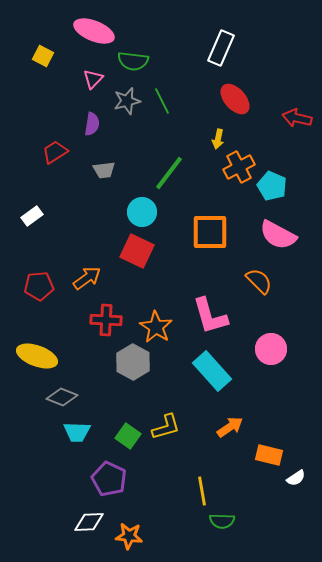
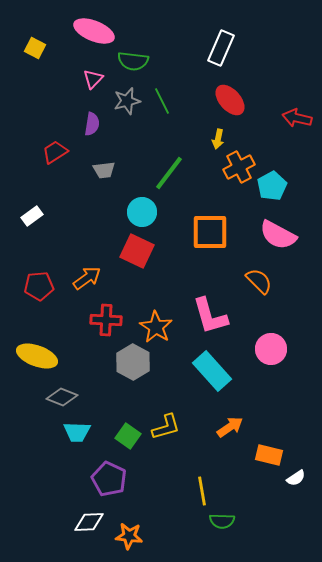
yellow square at (43, 56): moved 8 px left, 8 px up
red ellipse at (235, 99): moved 5 px left, 1 px down
cyan pentagon at (272, 186): rotated 20 degrees clockwise
